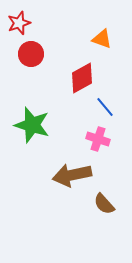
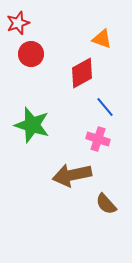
red star: moved 1 px left
red diamond: moved 5 px up
brown semicircle: moved 2 px right
